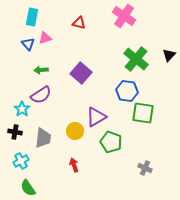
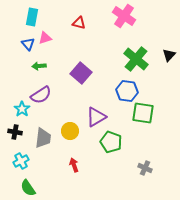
green arrow: moved 2 px left, 4 px up
yellow circle: moved 5 px left
